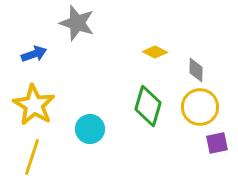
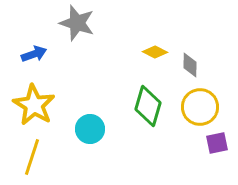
gray diamond: moved 6 px left, 5 px up
